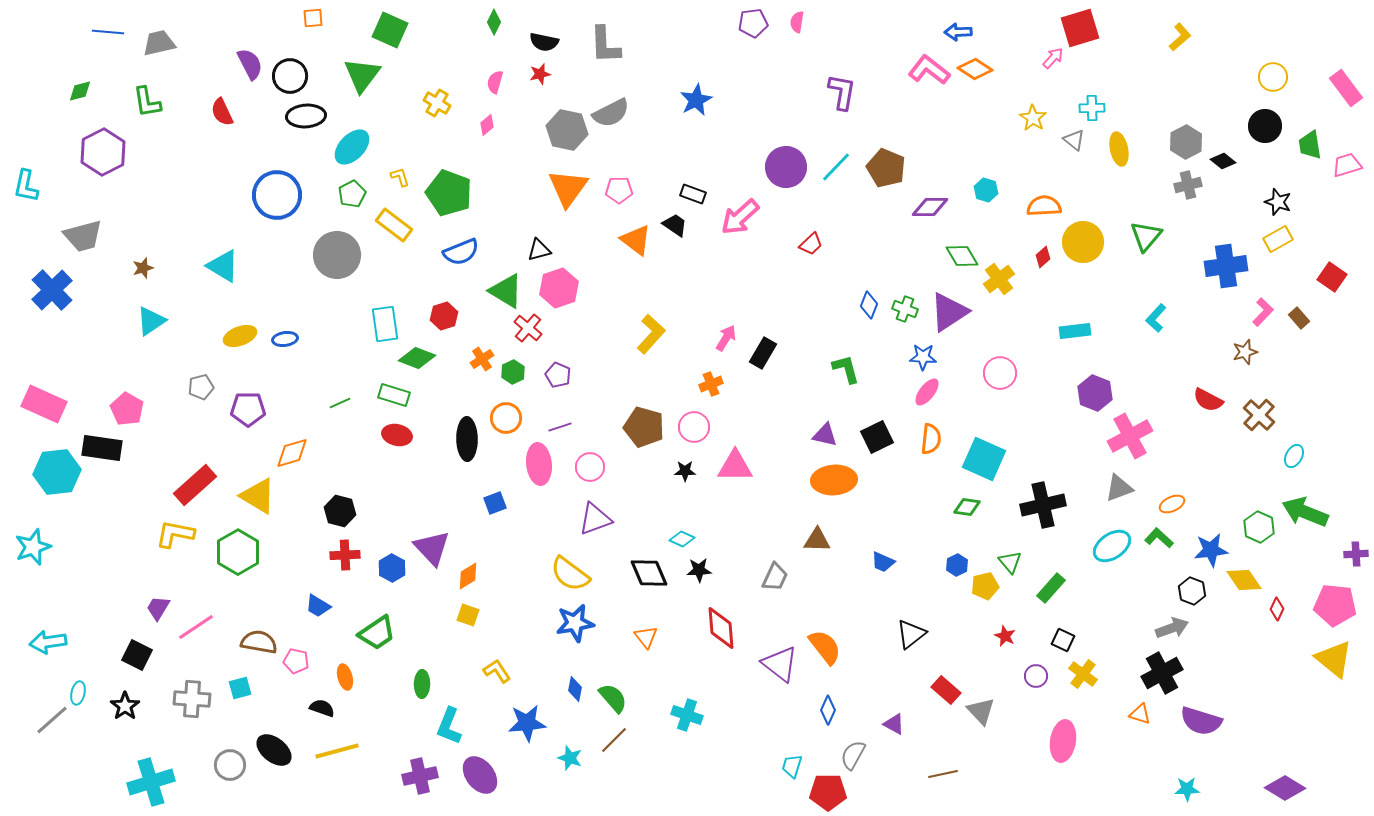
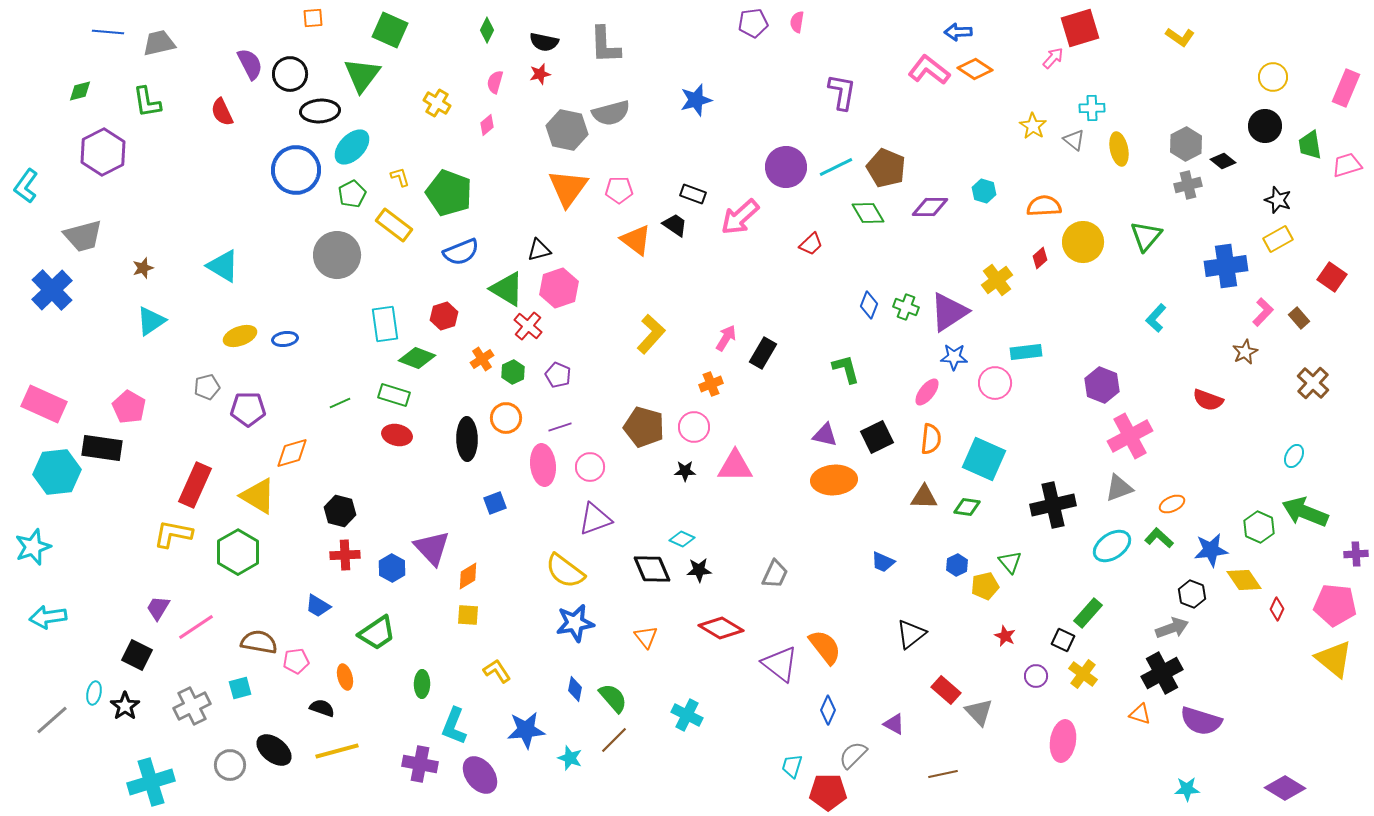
green diamond at (494, 22): moved 7 px left, 8 px down
yellow L-shape at (1180, 37): rotated 76 degrees clockwise
black circle at (290, 76): moved 2 px up
pink rectangle at (1346, 88): rotated 60 degrees clockwise
blue star at (696, 100): rotated 12 degrees clockwise
gray semicircle at (611, 113): rotated 12 degrees clockwise
black ellipse at (306, 116): moved 14 px right, 5 px up
yellow star at (1033, 118): moved 8 px down
gray hexagon at (1186, 142): moved 2 px down
cyan line at (836, 167): rotated 20 degrees clockwise
cyan L-shape at (26, 186): rotated 24 degrees clockwise
cyan hexagon at (986, 190): moved 2 px left, 1 px down
blue circle at (277, 195): moved 19 px right, 25 px up
black star at (1278, 202): moved 2 px up
green diamond at (962, 256): moved 94 px left, 43 px up
red diamond at (1043, 257): moved 3 px left, 1 px down
yellow cross at (999, 279): moved 2 px left, 1 px down
green triangle at (506, 291): moved 1 px right, 2 px up
green cross at (905, 309): moved 1 px right, 2 px up
red cross at (528, 328): moved 2 px up
cyan rectangle at (1075, 331): moved 49 px left, 21 px down
brown star at (1245, 352): rotated 10 degrees counterclockwise
blue star at (923, 357): moved 31 px right
pink circle at (1000, 373): moved 5 px left, 10 px down
gray pentagon at (201, 387): moved 6 px right
purple hexagon at (1095, 393): moved 7 px right, 8 px up
red semicircle at (1208, 400): rotated 8 degrees counterclockwise
pink pentagon at (127, 409): moved 2 px right, 2 px up
brown cross at (1259, 415): moved 54 px right, 32 px up
pink ellipse at (539, 464): moved 4 px right, 1 px down
red rectangle at (195, 485): rotated 24 degrees counterclockwise
black cross at (1043, 505): moved 10 px right
yellow L-shape at (175, 534): moved 2 px left
brown triangle at (817, 540): moved 107 px right, 43 px up
black diamond at (649, 573): moved 3 px right, 4 px up
yellow semicircle at (570, 574): moved 5 px left, 3 px up
gray trapezoid at (775, 577): moved 3 px up
green rectangle at (1051, 588): moved 37 px right, 25 px down
black hexagon at (1192, 591): moved 3 px down
yellow square at (468, 615): rotated 15 degrees counterclockwise
red diamond at (721, 628): rotated 54 degrees counterclockwise
cyan arrow at (48, 642): moved 25 px up
pink pentagon at (296, 661): rotated 20 degrees counterclockwise
cyan ellipse at (78, 693): moved 16 px right
gray cross at (192, 699): moved 7 px down; rotated 30 degrees counterclockwise
gray triangle at (981, 711): moved 2 px left, 1 px down
cyan cross at (687, 715): rotated 8 degrees clockwise
blue star at (527, 723): moved 1 px left, 7 px down
cyan L-shape at (449, 726): moved 5 px right
gray semicircle at (853, 755): rotated 16 degrees clockwise
purple cross at (420, 776): moved 12 px up; rotated 24 degrees clockwise
